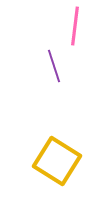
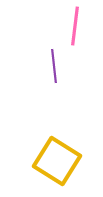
purple line: rotated 12 degrees clockwise
